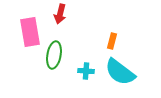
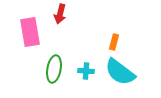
orange rectangle: moved 2 px right, 1 px down
green ellipse: moved 14 px down
